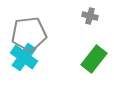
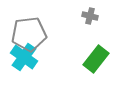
green rectangle: moved 2 px right
